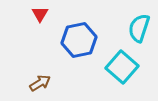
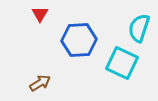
blue hexagon: rotated 8 degrees clockwise
cyan square: moved 4 px up; rotated 16 degrees counterclockwise
